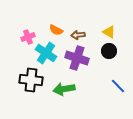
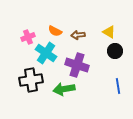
orange semicircle: moved 1 px left, 1 px down
black circle: moved 6 px right
purple cross: moved 7 px down
black cross: rotated 15 degrees counterclockwise
blue line: rotated 35 degrees clockwise
